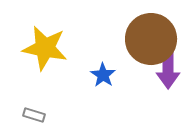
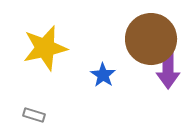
yellow star: rotated 24 degrees counterclockwise
